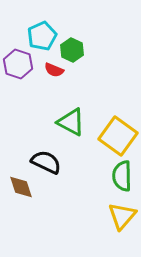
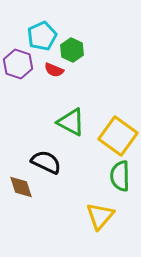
green semicircle: moved 2 px left
yellow triangle: moved 22 px left
